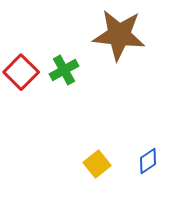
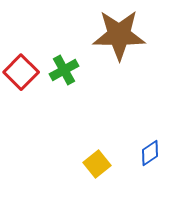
brown star: rotated 6 degrees counterclockwise
blue diamond: moved 2 px right, 8 px up
